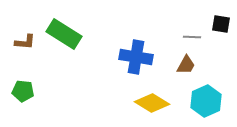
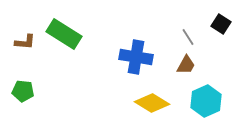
black square: rotated 24 degrees clockwise
gray line: moved 4 px left; rotated 54 degrees clockwise
